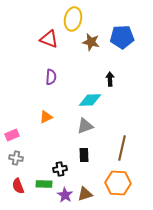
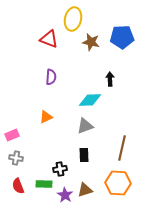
brown triangle: moved 4 px up
